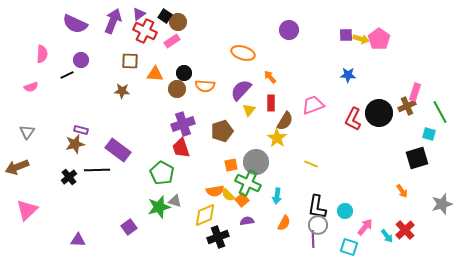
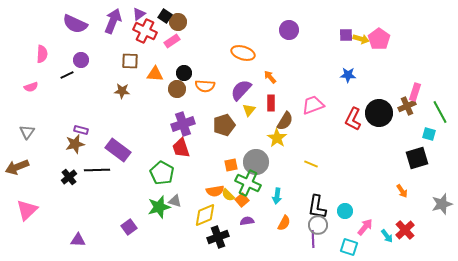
brown pentagon at (222, 131): moved 2 px right, 6 px up
